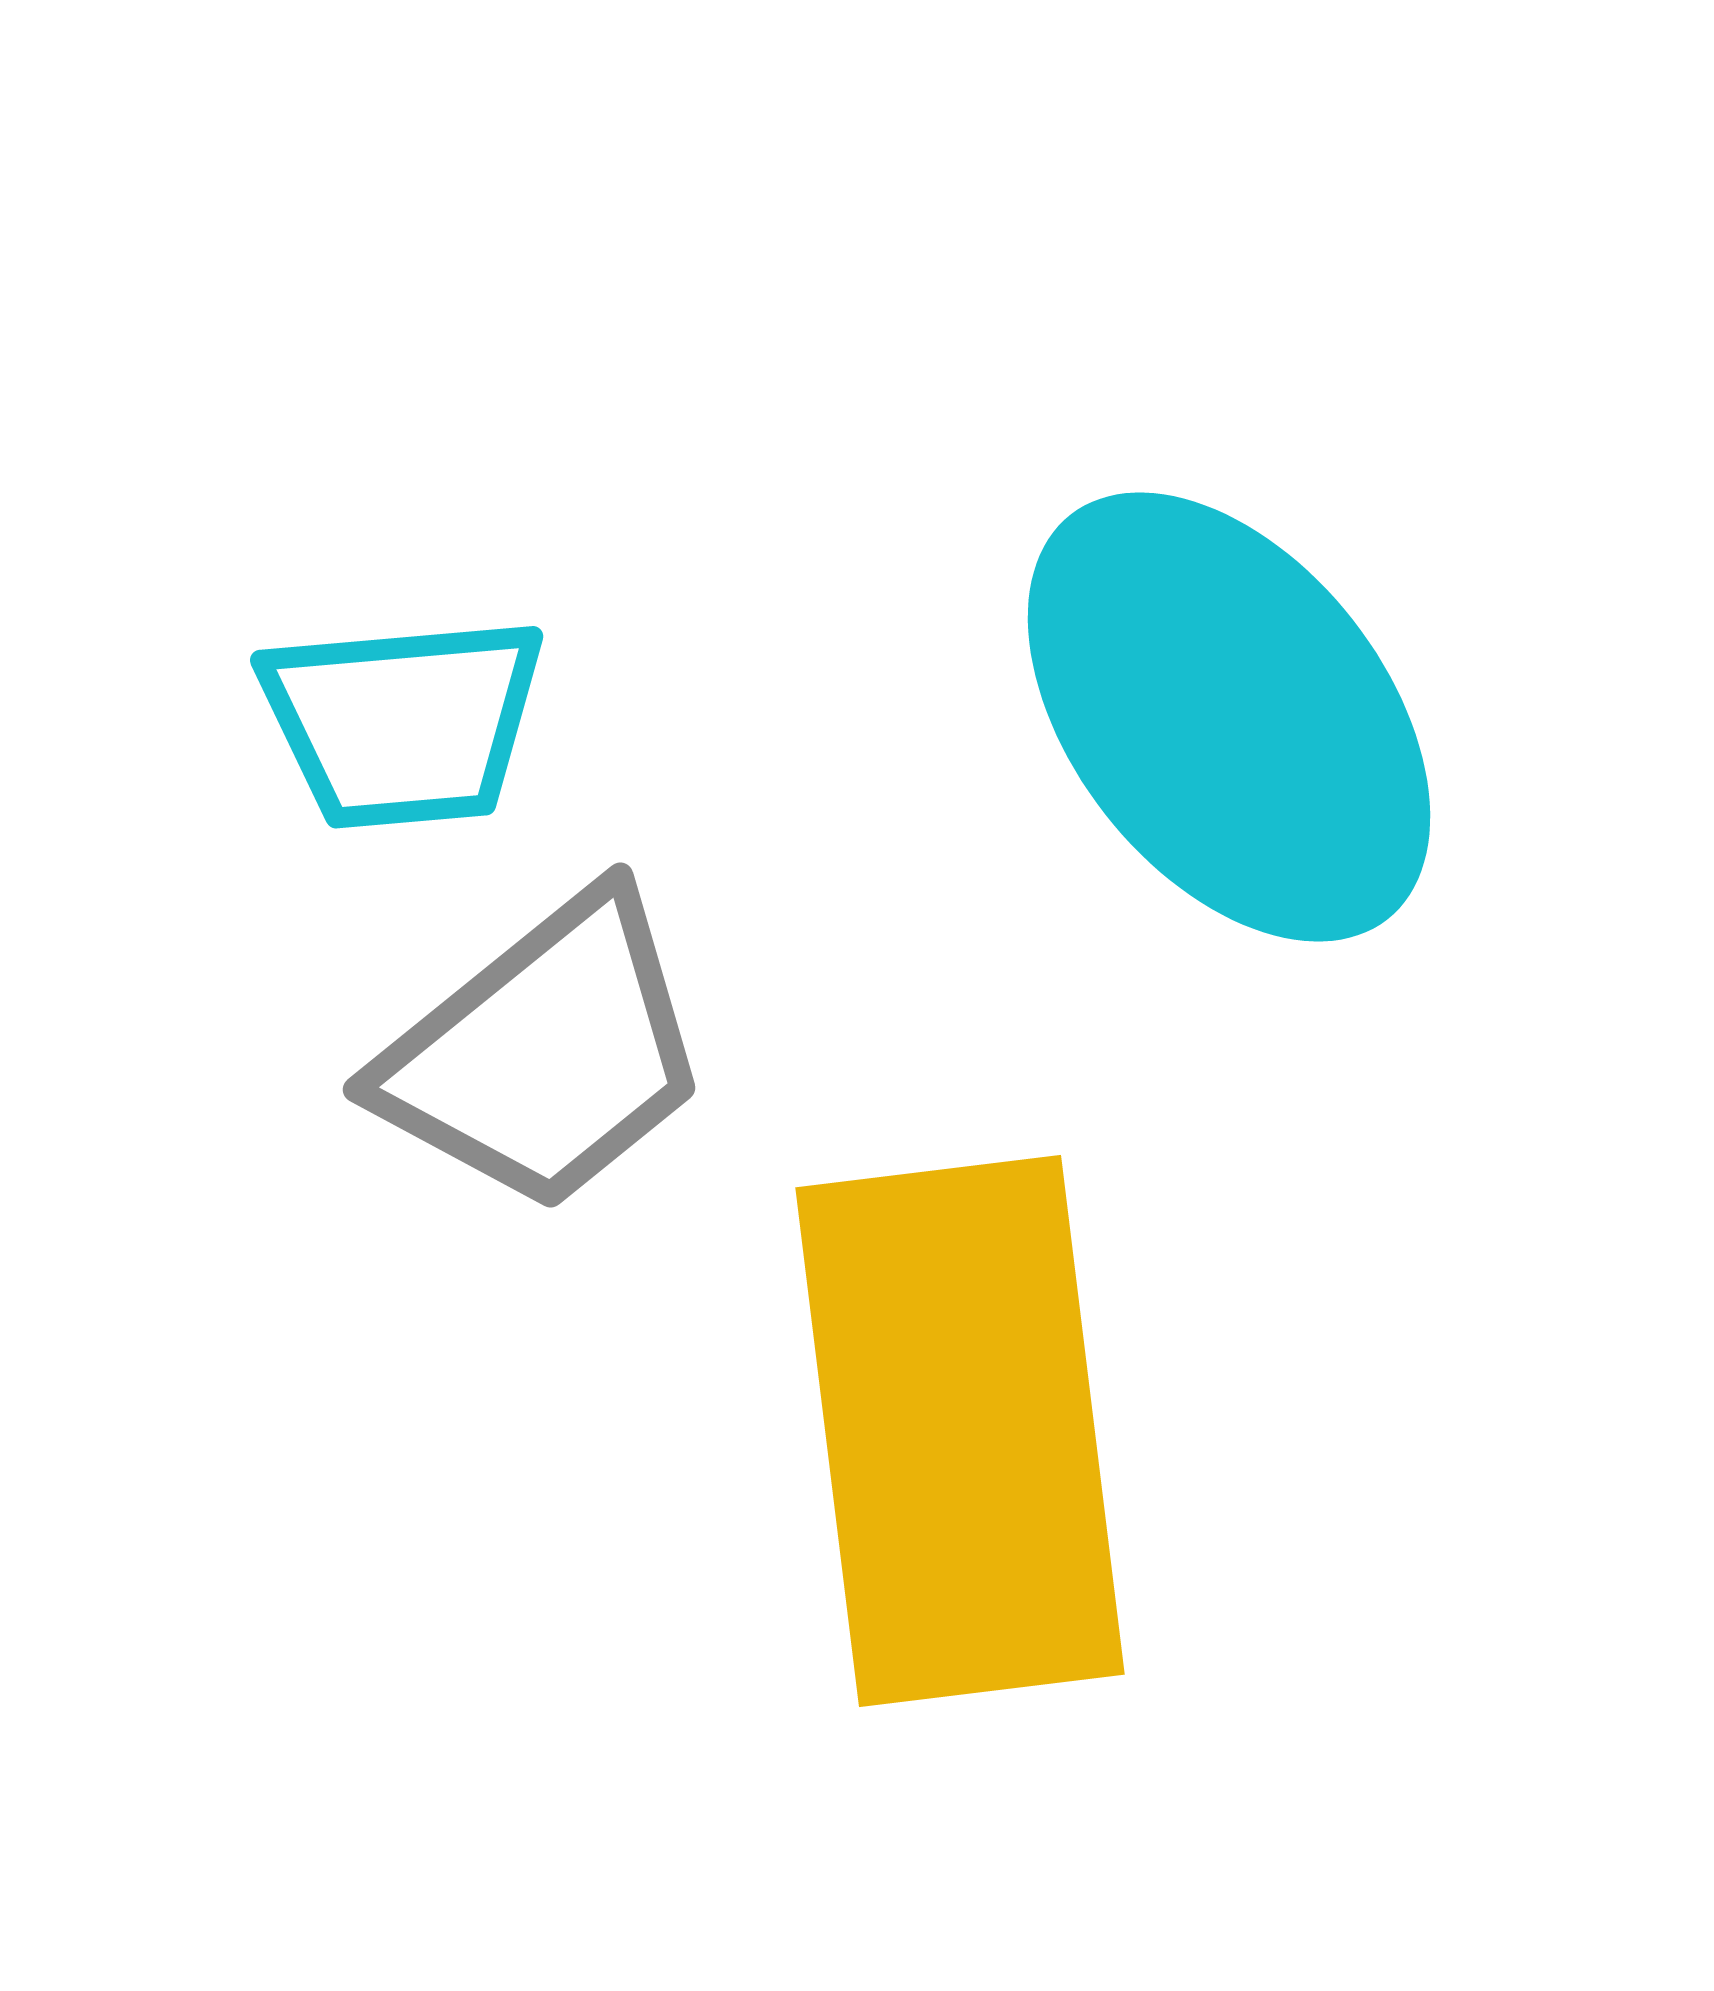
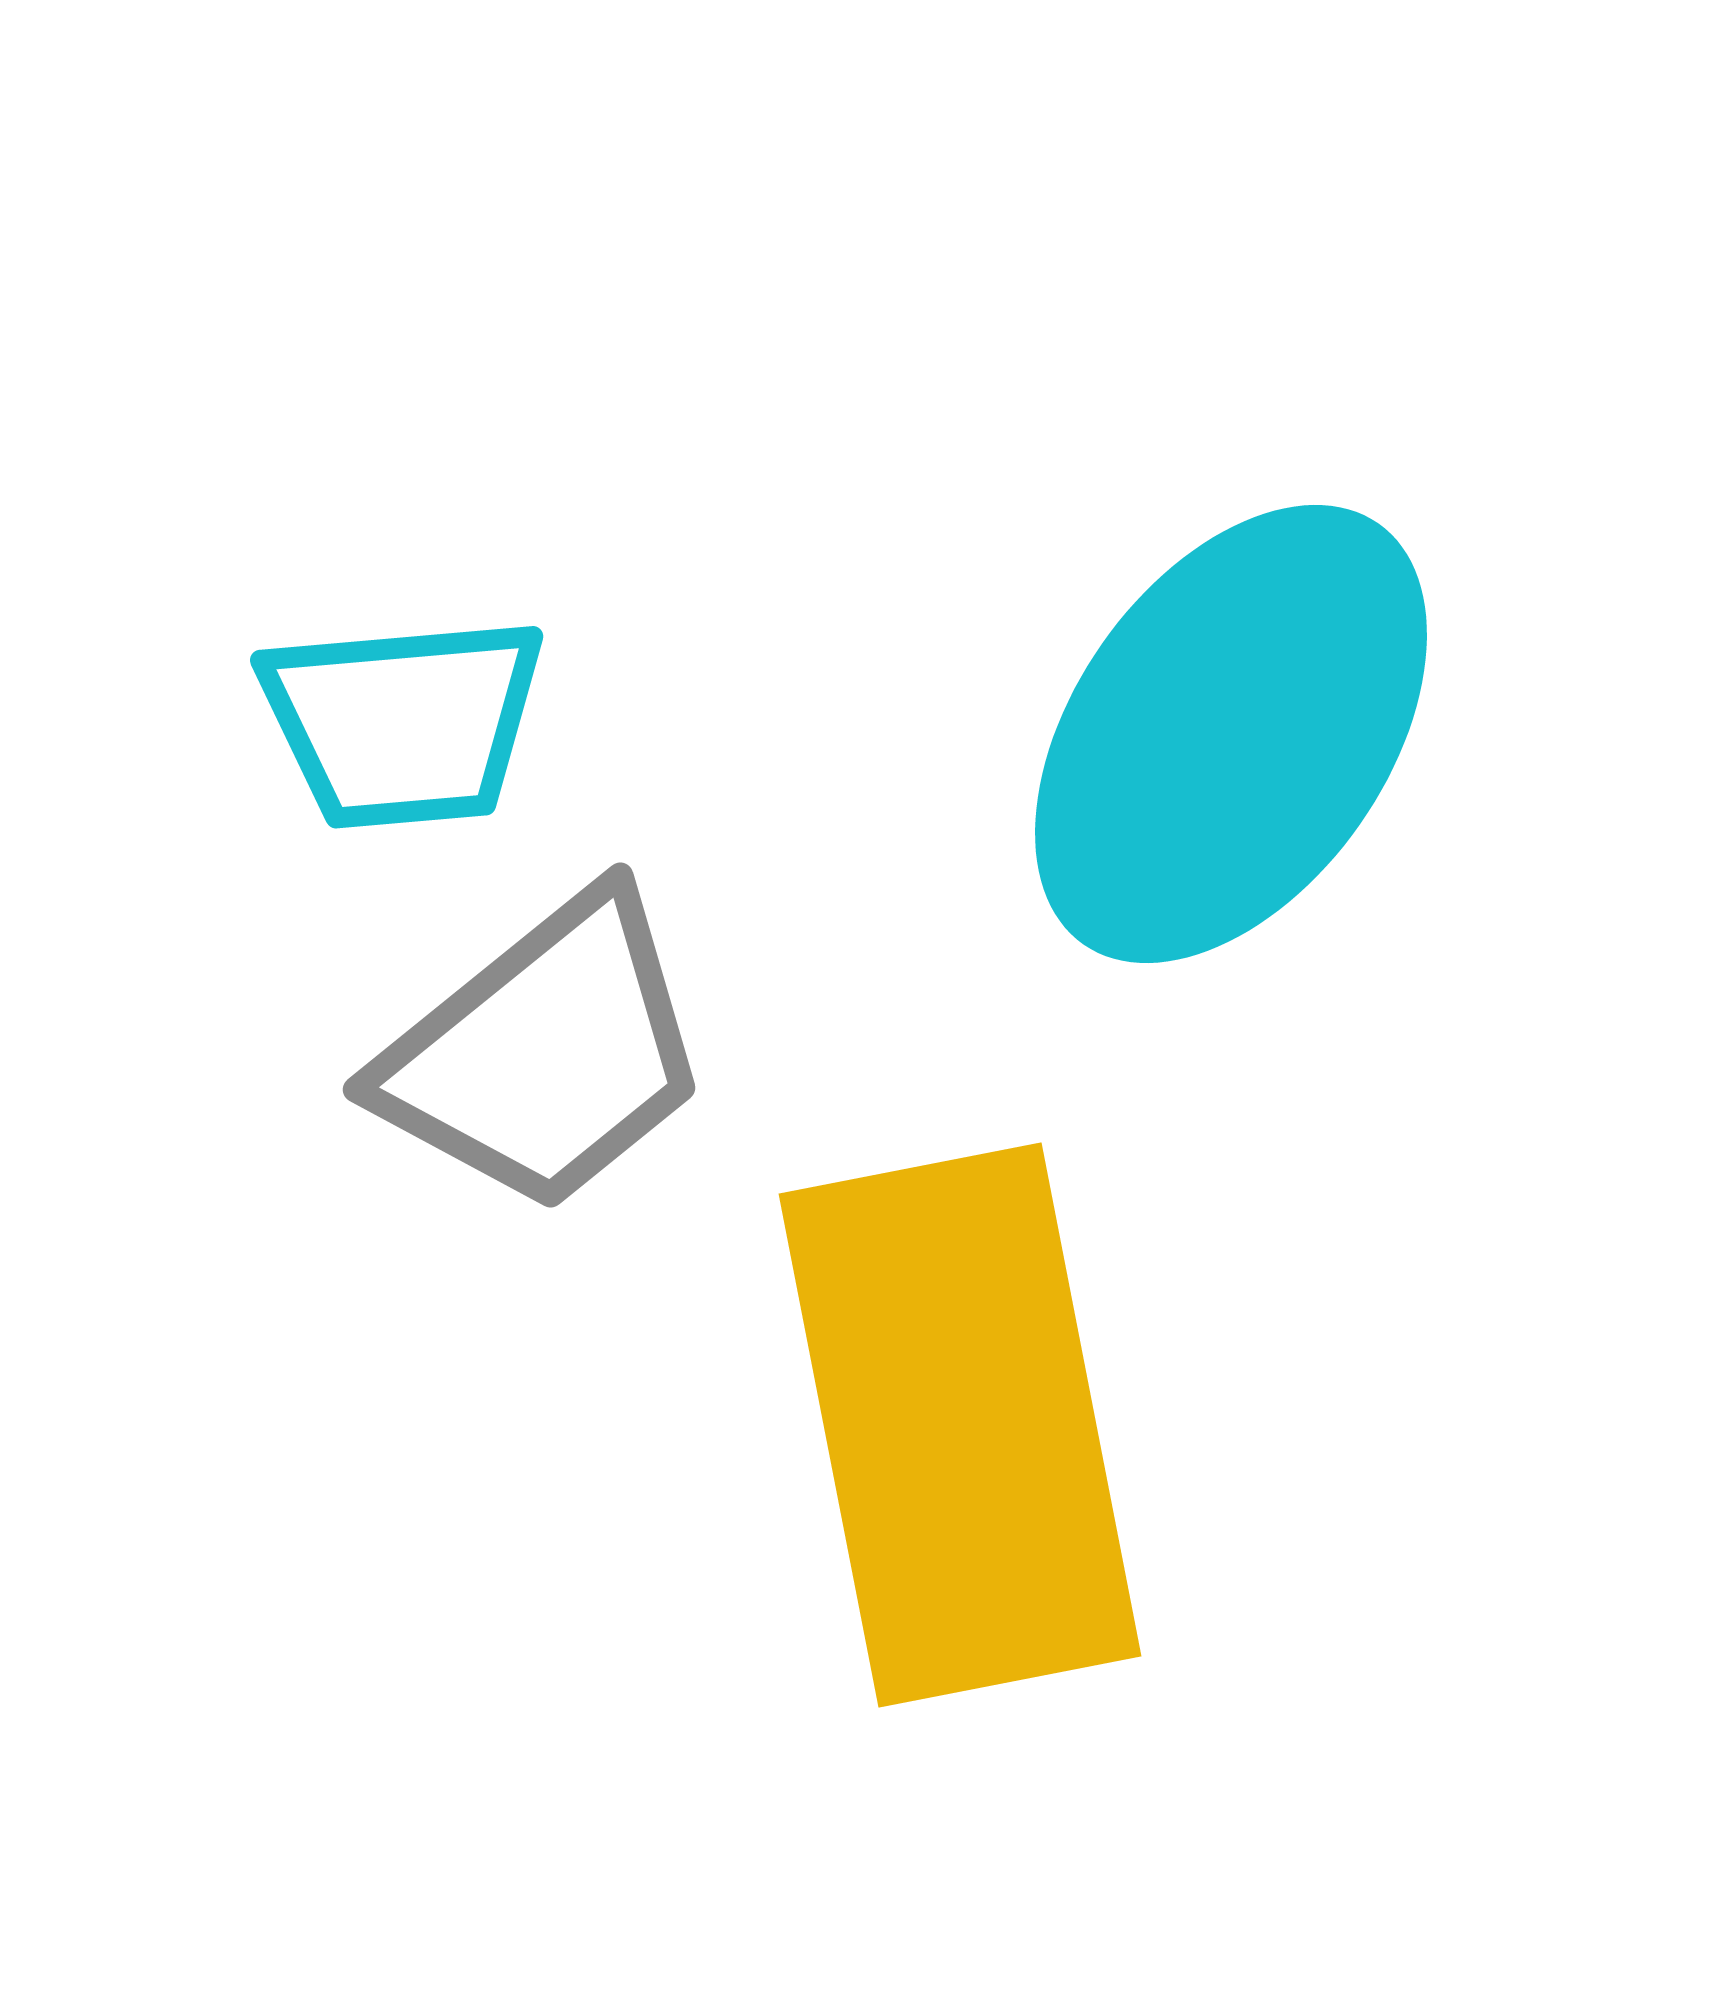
cyan ellipse: moved 2 px right, 17 px down; rotated 73 degrees clockwise
yellow rectangle: moved 6 px up; rotated 4 degrees counterclockwise
